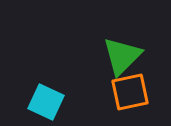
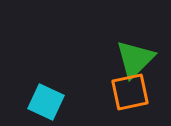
green triangle: moved 13 px right, 3 px down
